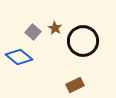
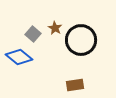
gray square: moved 2 px down
black circle: moved 2 px left, 1 px up
brown rectangle: rotated 18 degrees clockwise
